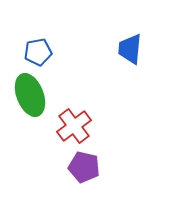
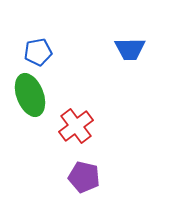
blue trapezoid: rotated 96 degrees counterclockwise
red cross: moved 2 px right
purple pentagon: moved 10 px down
